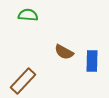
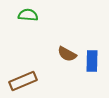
brown semicircle: moved 3 px right, 2 px down
brown rectangle: rotated 24 degrees clockwise
